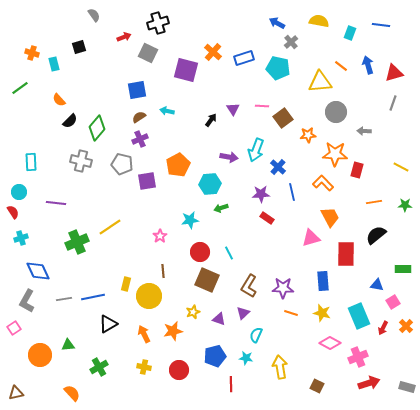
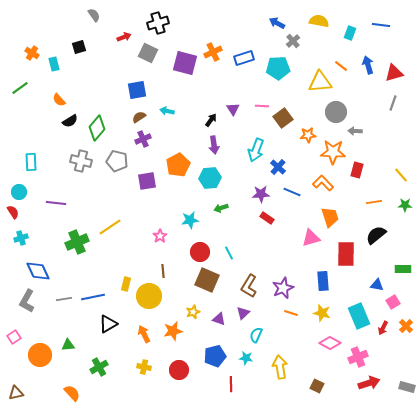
gray cross at (291, 42): moved 2 px right, 1 px up
orange cross at (213, 52): rotated 24 degrees clockwise
orange cross at (32, 53): rotated 16 degrees clockwise
cyan pentagon at (278, 68): rotated 15 degrees counterclockwise
purple square at (186, 70): moved 1 px left, 7 px up
black semicircle at (70, 121): rotated 14 degrees clockwise
gray arrow at (364, 131): moved 9 px left
purple cross at (140, 139): moved 3 px right
orange star at (335, 154): moved 2 px left, 2 px up
purple arrow at (229, 157): moved 15 px left, 12 px up; rotated 72 degrees clockwise
gray pentagon at (122, 164): moved 5 px left, 3 px up
yellow line at (401, 167): moved 8 px down; rotated 21 degrees clockwise
cyan hexagon at (210, 184): moved 6 px up
blue line at (292, 192): rotated 54 degrees counterclockwise
orange trapezoid at (330, 217): rotated 10 degrees clockwise
purple star at (283, 288): rotated 25 degrees counterclockwise
pink square at (14, 328): moved 9 px down
